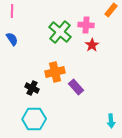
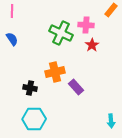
green cross: moved 1 px right, 1 px down; rotated 15 degrees counterclockwise
black cross: moved 2 px left; rotated 16 degrees counterclockwise
